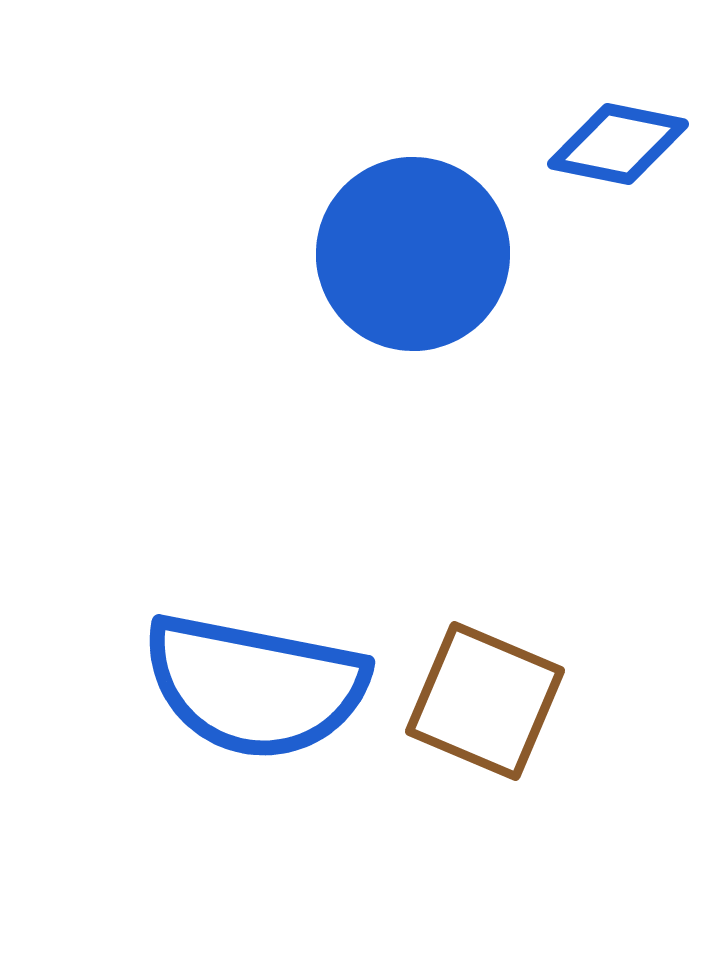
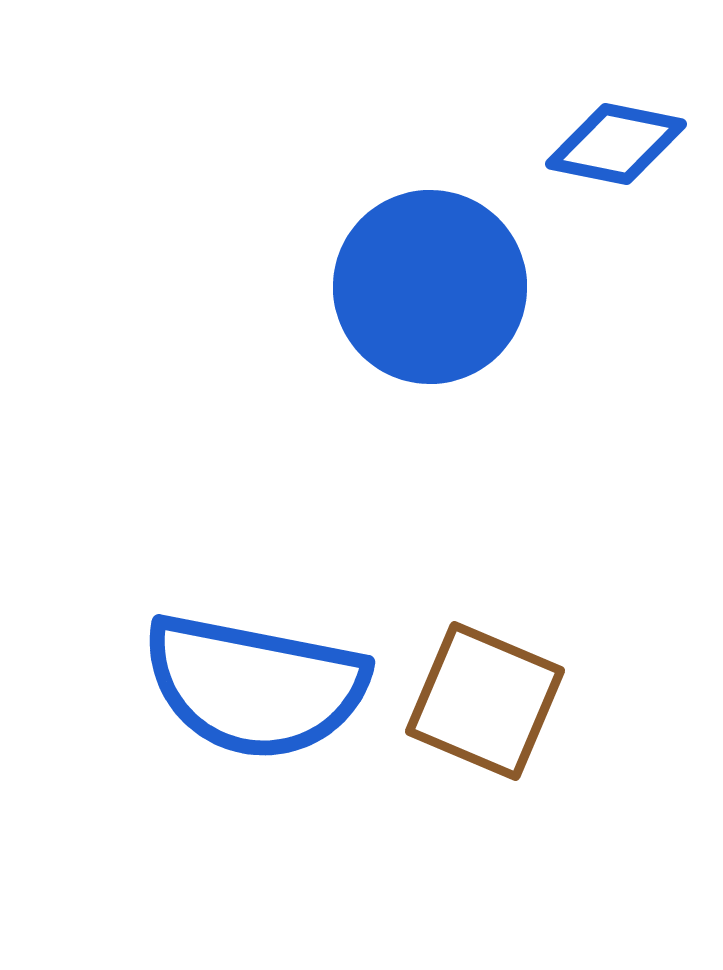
blue diamond: moved 2 px left
blue circle: moved 17 px right, 33 px down
